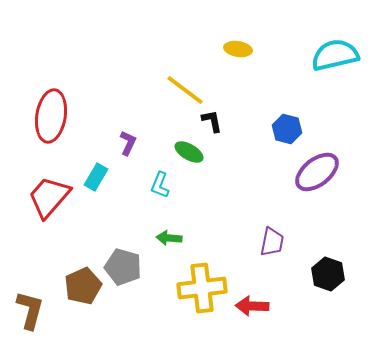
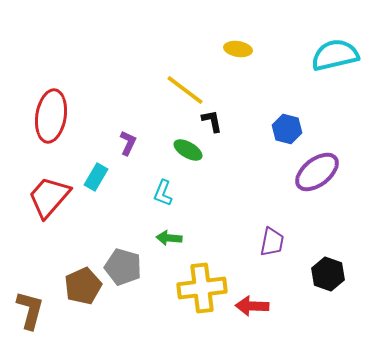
green ellipse: moved 1 px left, 2 px up
cyan L-shape: moved 3 px right, 8 px down
